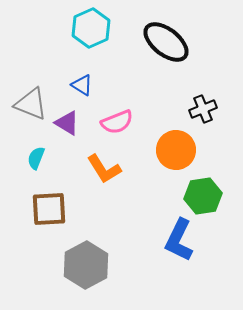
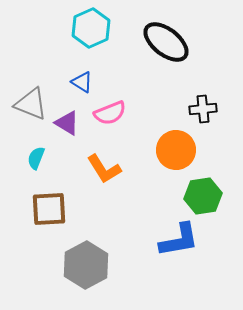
blue triangle: moved 3 px up
black cross: rotated 16 degrees clockwise
pink semicircle: moved 7 px left, 9 px up
blue L-shape: rotated 126 degrees counterclockwise
